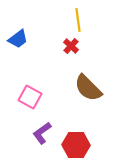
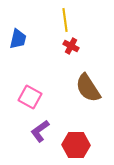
yellow line: moved 13 px left
blue trapezoid: rotated 40 degrees counterclockwise
red cross: rotated 14 degrees counterclockwise
brown semicircle: rotated 12 degrees clockwise
purple L-shape: moved 2 px left, 2 px up
